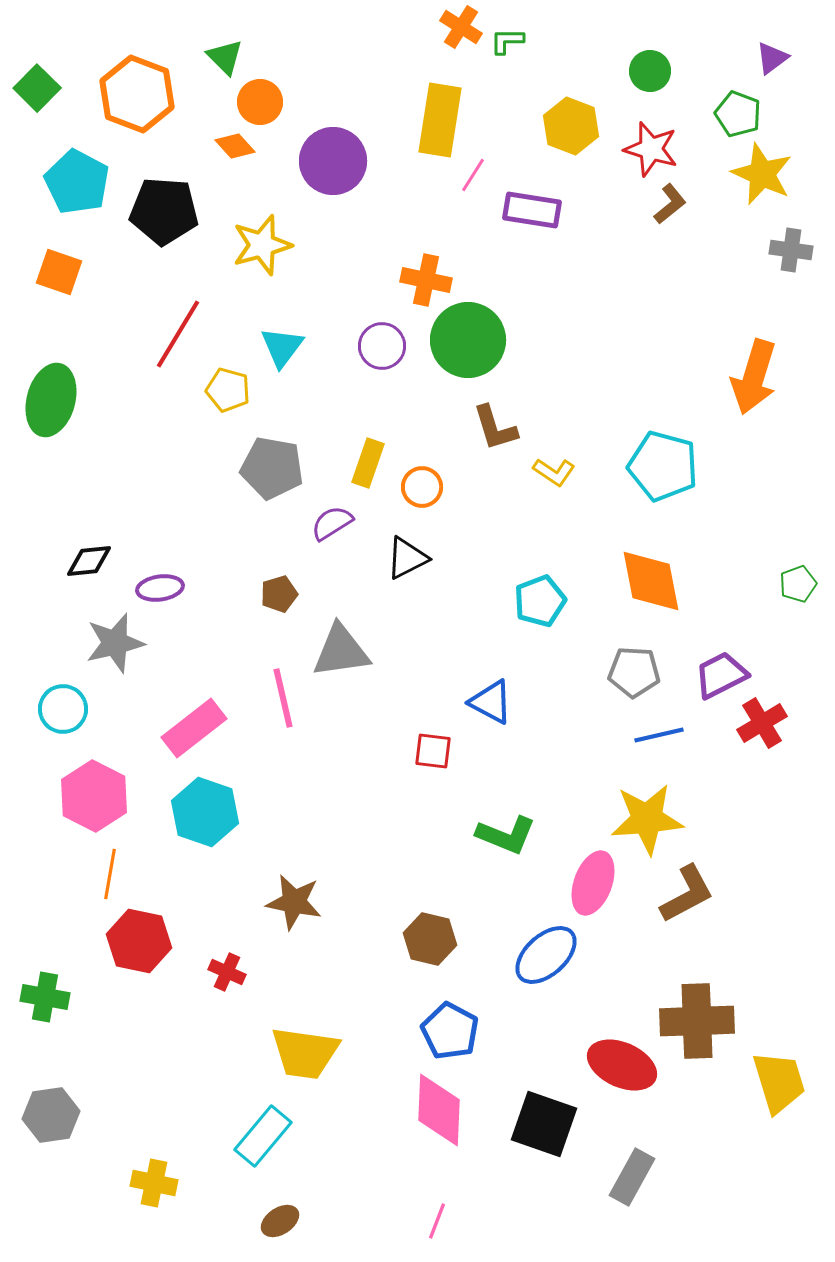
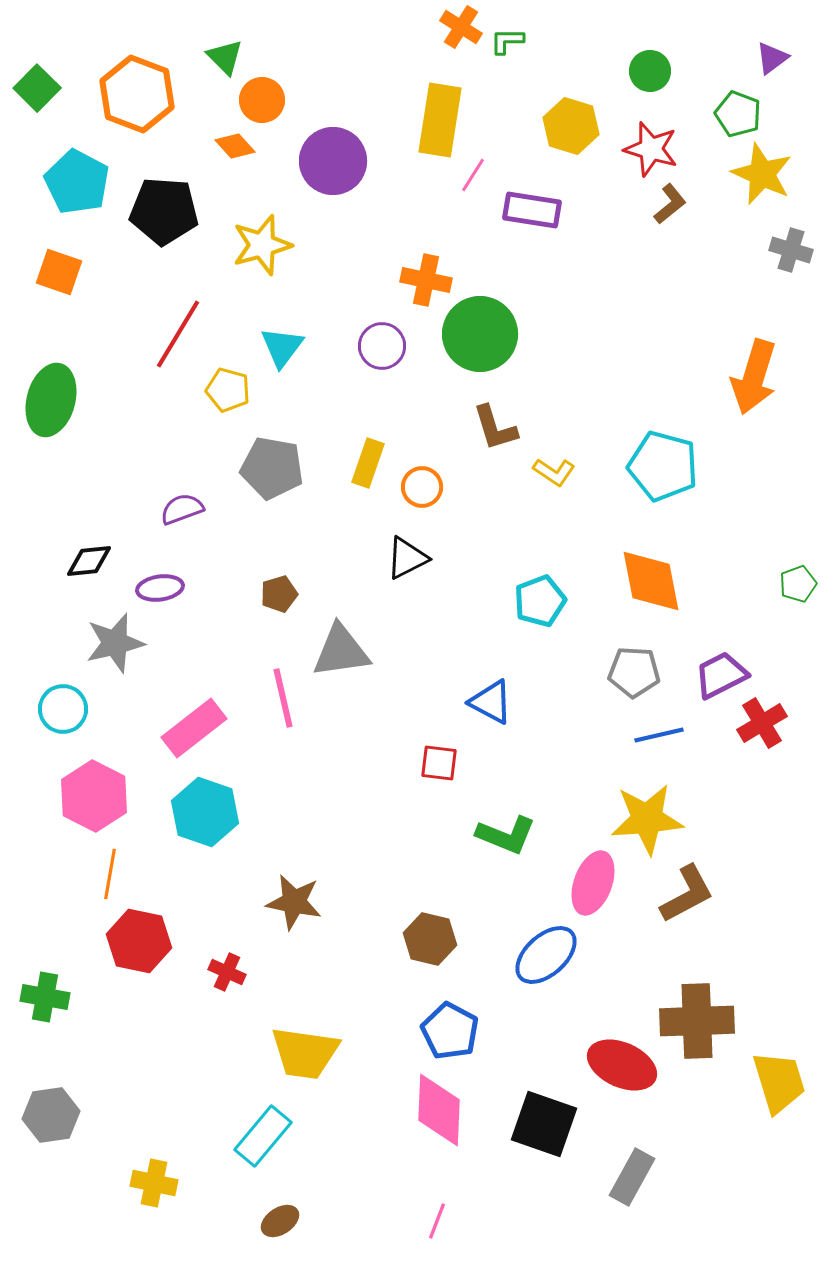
orange circle at (260, 102): moved 2 px right, 2 px up
yellow hexagon at (571, 126): rotated 4 degrees counterclockwise
gray cross at (791, 250): rotated 9 degrees clockwise
green circle at (468, 340): moved 12 px right, 6 px up
purple semicircle at (332, 523): moved 150 px left, 14 px up; rotated 12 degrees clockwise
red square at (433, 751): moved 6 px right, 12 px down
